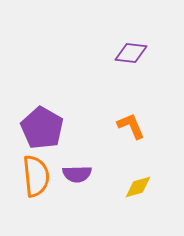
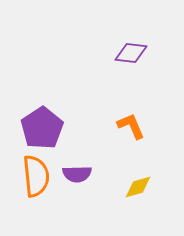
purple pentagon: rotated 9 degrees clockwise
